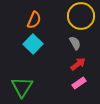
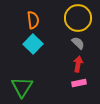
yellow circle: moved 3 px left, 2 px down
orange semicircle: moved 1 px left; rotated 30 degrees counterclockwise
gray semicircle: moved 3 px right; rotated 16 degrees counterclockwise
red arrow: rotated 42 degrees counterclockwise
pink rectangle: rotated 24 degrees clockwise
